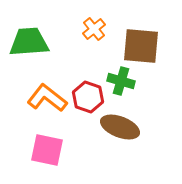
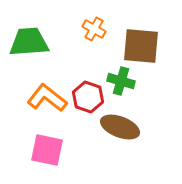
orange cross: rotated 20 degrees counterclockwise
